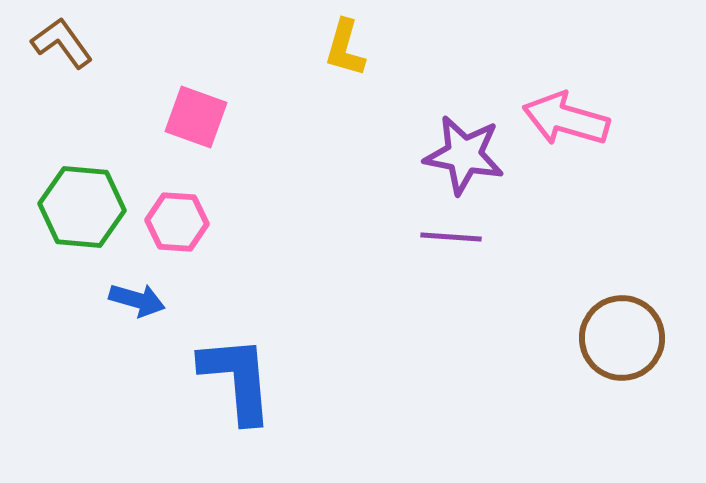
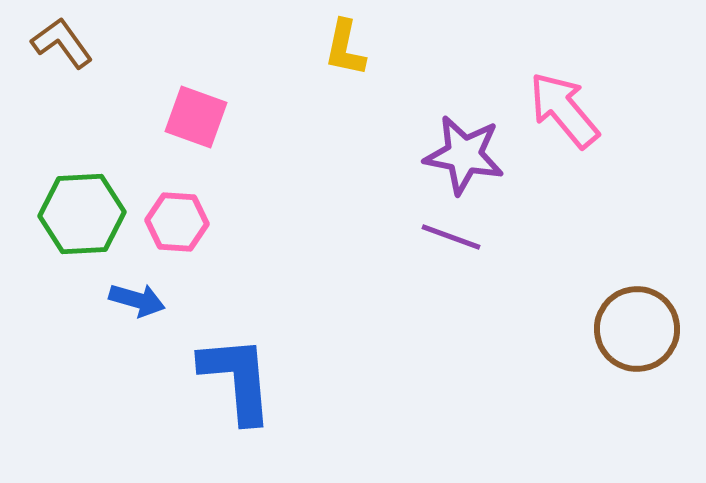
yellow L-shape: rotated 4 degrees counterclockwise
pink arrow: moved 2 px left, 9 px up; rotated 34 degrees clockwise
green hexagon: moved 7 px down; rotated 8 degrees counterclockwise
purple line: rotated 16 degrees clockwise
brown circle: moved 15 px right, 9 px up
